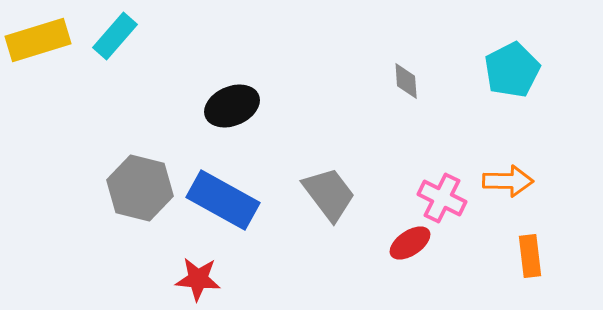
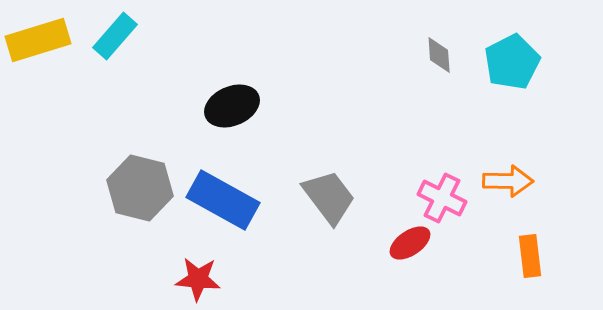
cyan pentagon: moved 8 px up
gray diamond: moved 33 px right, 26 px up
gray trapezoid: moved 3 px down
